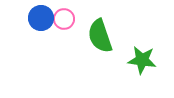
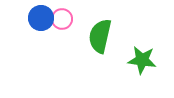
pink circle: moved 2 px left
green semicircle: rotated 32 degrees clockwise
